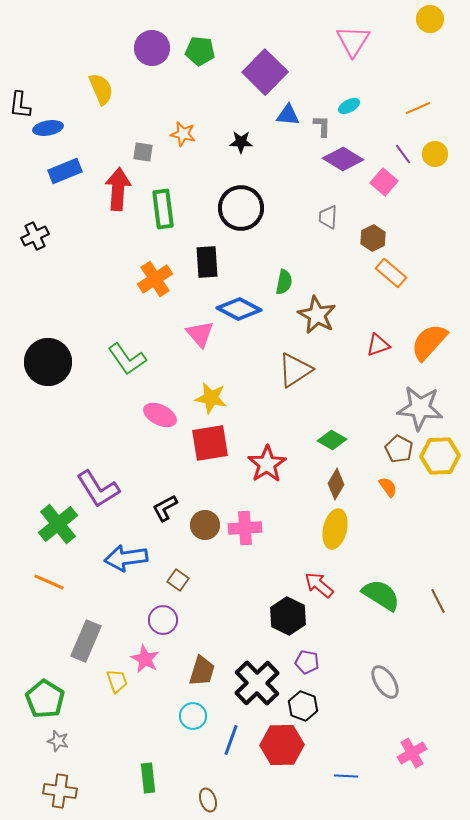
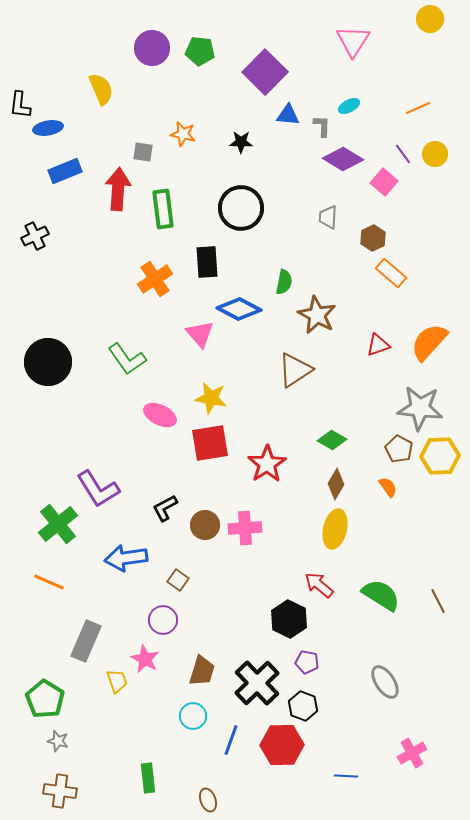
black hexagon at (288, 616): moved 1 px right, 3 px down
